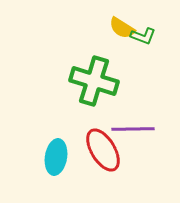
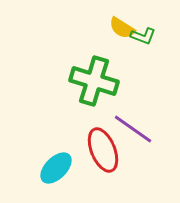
purple line: rotated 36 degrees clockwise
red ellipse: rotated 9 degrees clockwise
cyan ellipse: moved 11 px down; rotated 36 degrees clockwise
